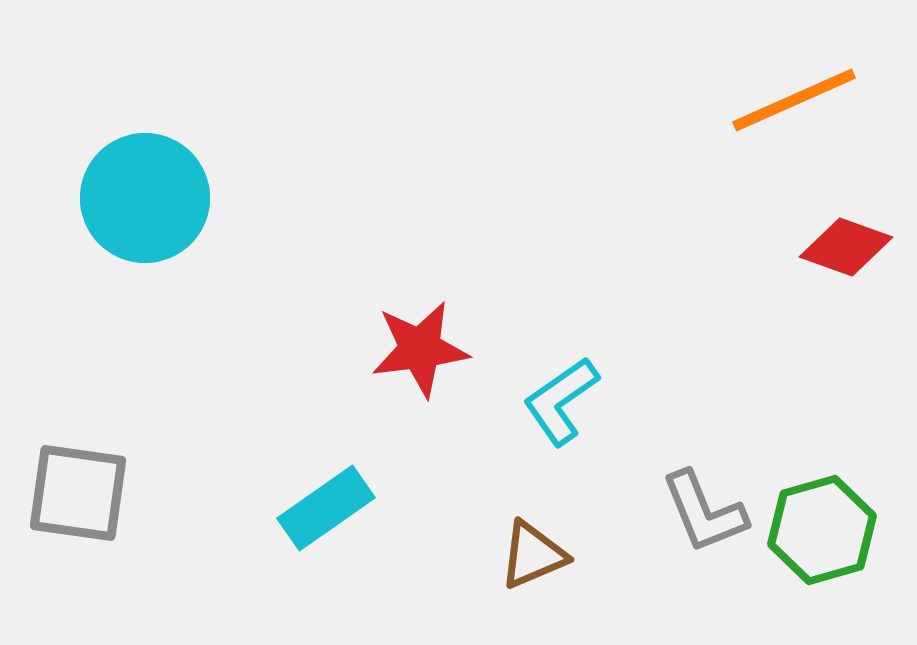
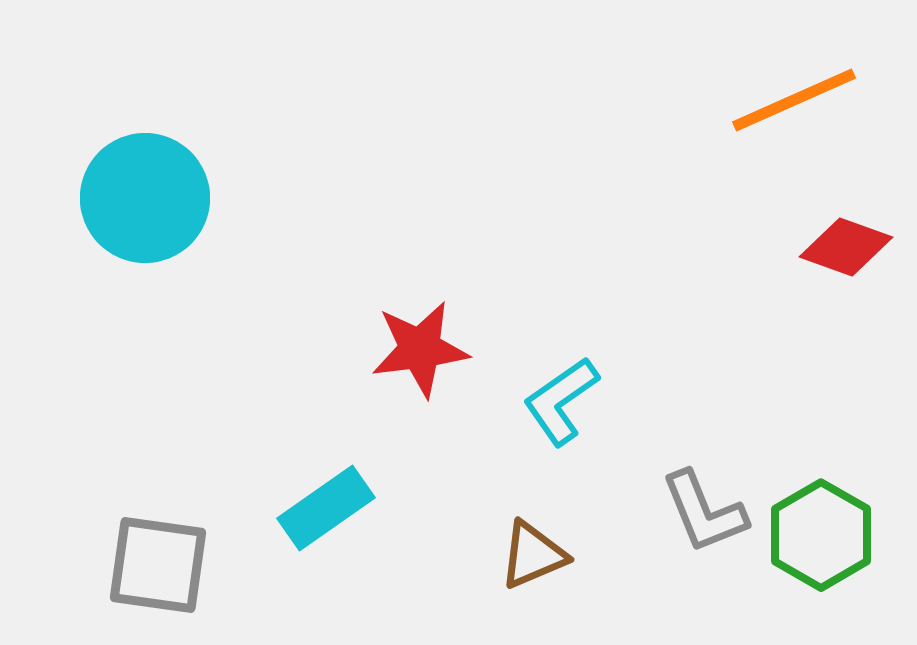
gray square: moved 80 px right, 72 px down
green hexagon: moved 1 px left, 5 px down; rotated 14 degrees counterclockwise
